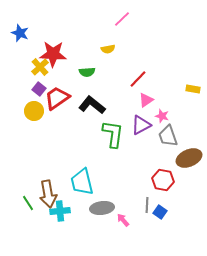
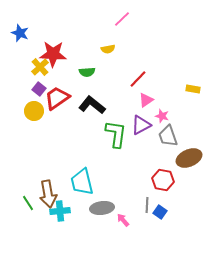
green L-shape: moved 3 px right
